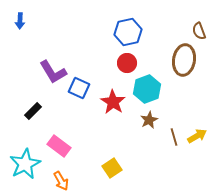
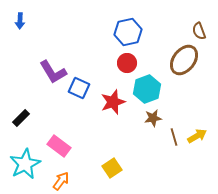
brown ellipse: rotated 28 degrees clockwise
red star: rotated 20 degrees clockwise
black rectangle: moved 12 px left, 7 px down
brown star: moved 4 px right, 2 px up; rotated 18 degrees clockwise
orange arrow: rotated 114 degrees counterclockwise
